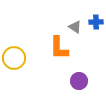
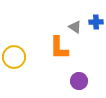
yellow circle: moved 1 px up
